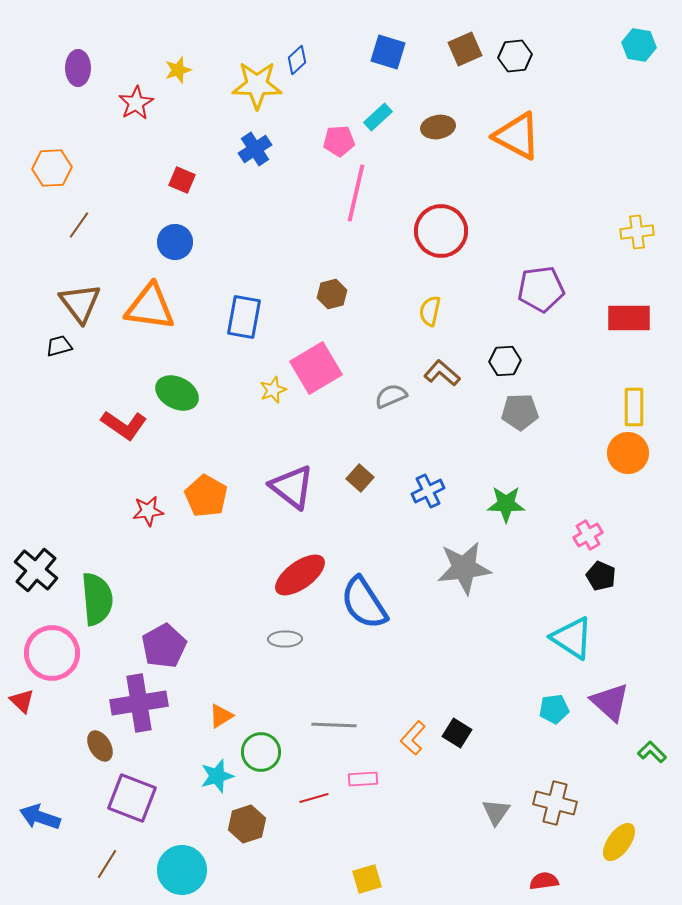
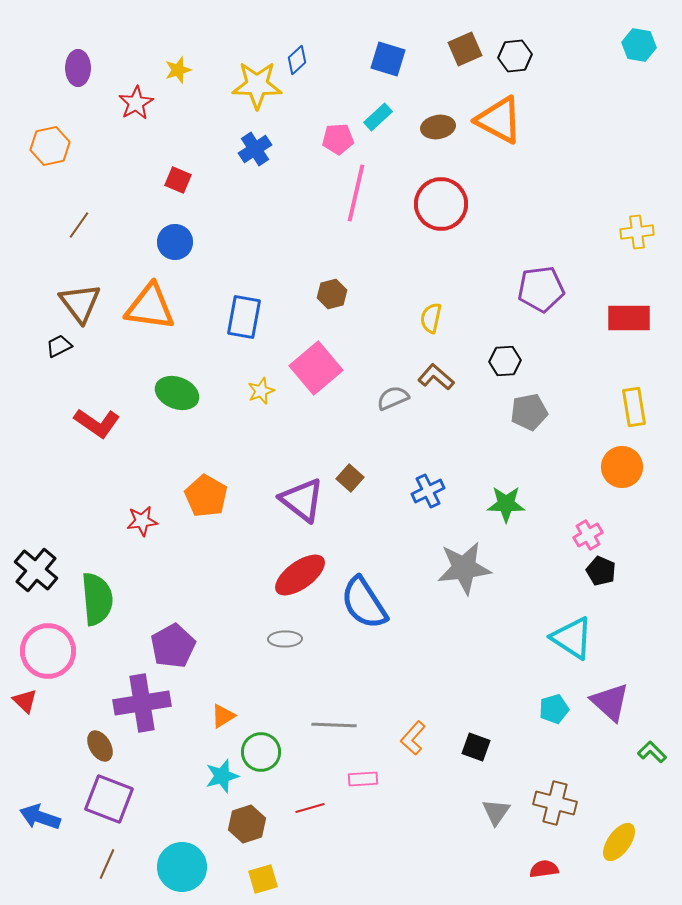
blue square at (388, 52): moved 7 px down
orange triangle at (517, 136): moved 18 px left, 16 px up
pink pentagon at (339, 141): moved 1 px left, 2 px up
orange hexagon at (52, 168): moved 2 px left, 22 px up; rotated 9 degrees counterclockwise
red square at (182, 180): moved 4 px left
red circle at (441, 231): moved 27 px up
yellow semicircle at (430, 311): moved 1 px right, 7 px down
black trapezoid at (59, 346): rotated 12 degrees counterclockwise
pink square at (316, 368): rotated 9 degrees counterclockwise
brown L-shape at (442, 373): moved 6 px left, 4 px down
yellow star at (273, 390): moved 12 px left, 1 px down
green ellipse at (177, 393): rotated 6 degrees counterclockwise
gray semicircle at (391, 396): moved 2 px right, 2 px down
yellow rectangle at (634, 407): rotated 9 degrees counterclockwise
gray pentagon at (520, 412): moved 9 px right; rotated 9 degrees counterclockwise
red L-shape at (124, 425): moved 27 px left, 2 px up
orange circle at (628, 453): moved 6 px left, 14 px down
brown square at (360, 478): moved 10 px left
purple triangle at (292, 487): moved 10 px right, 13 px down
red star at (148, 511): moved 6 px left, 10 px down
black pentagon at (601, 576): moved 5 px up
purple pentagon at (164, 646): moved 9 px right
pink circle at (52, 653): moved 4 px left, 2 px up
red triangle at (22, 701): moved 3 px right
purple cross at (139, 703): moved 3 px right
cyan pentagon at (554, 709): rotated 8 degrees counterclockwise
orange triangle at (221, 716): moved 2 px right
black square at (457, 733): moved 19 px right, 14 px down; rotated 12 degrees counterclockwise
cyan star at (217, 776): moved 5 px right
purple square at (132, 798): moved 23 px left, 1 px down
red line at (314, 798): moved 4 px left, 10 px down
brown line at (107, 864): rotated 8 degrees counterclockwise
cyan circle at (182, 870): moved 3 px up
yellow square at (367, 879): moved 104 px left
red semicircle at (544, 881): moved 12 px up
